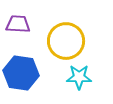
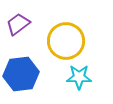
purple trapezoid: rotated 40 degrees counterclockwise
blue hexagon: moved 1 px down; rotated 16 degrees counterclockwise
